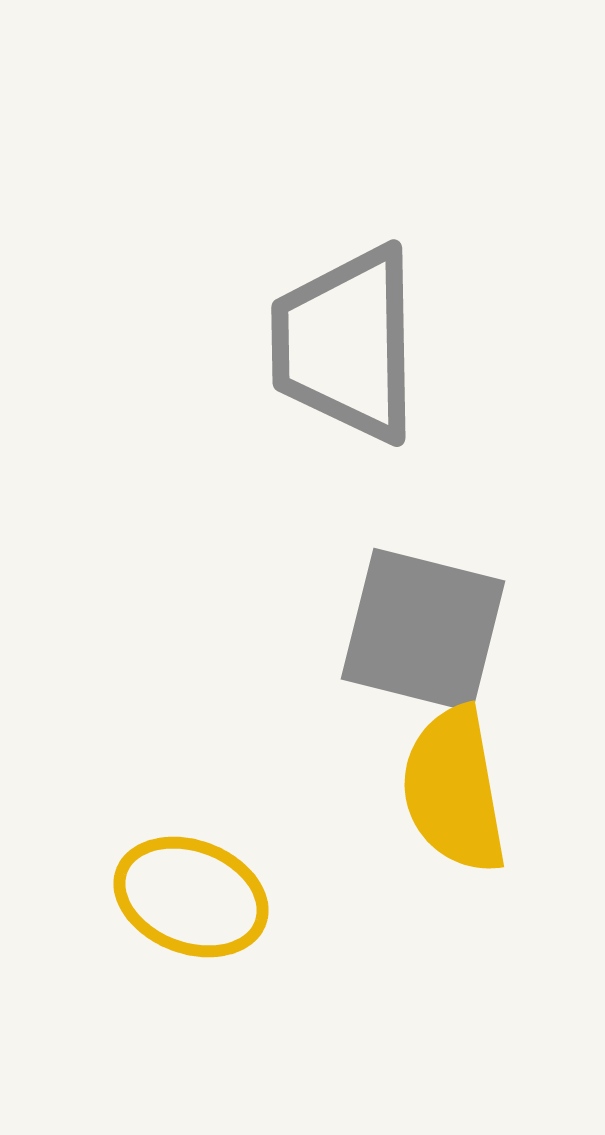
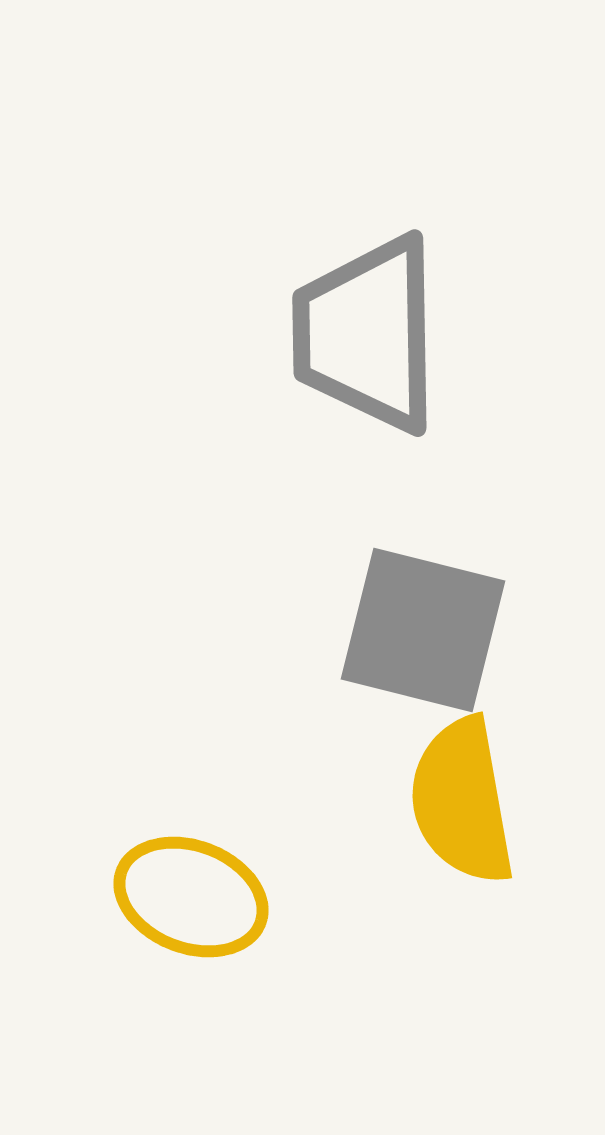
gray trapezoid: moved 21 px right, 10 px up
yellow semicircle: moved 8 px right, 11 px down
